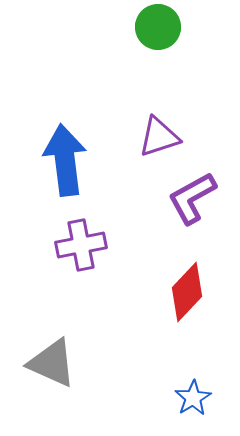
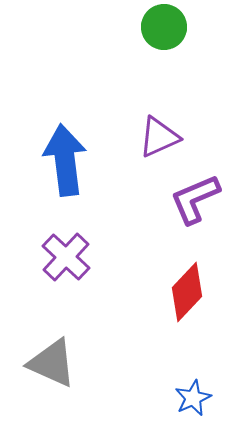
green circle: moved 6 px right
purple triangle: rotated 6 degrees counterclockwise
purple L-shape: moved 3 px right, 1 px down; rotated 6 degrees clockwise
purple cross: moved 15 px left, 12 px down; rotated 36 degrees counterclockwise
blue star: rotated 6 degrees clockwise
